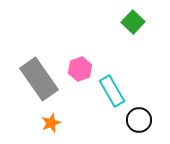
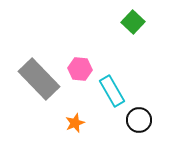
pink hexagon: rotated 25 degrees clockwise
gray rectangle: rotated 9 degrees counterclockwise
orange star: moved 24 px right
